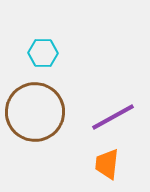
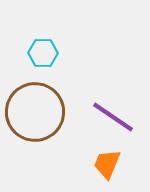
purple line: rotated 63 degrees clockwise
orange trapezoid: rotated 16 degrees clockwise
